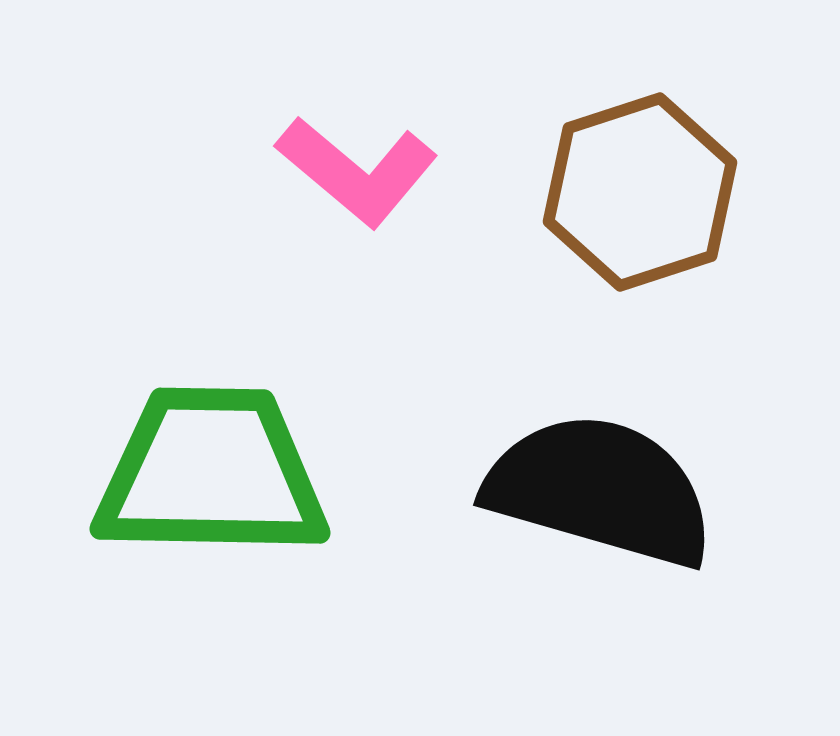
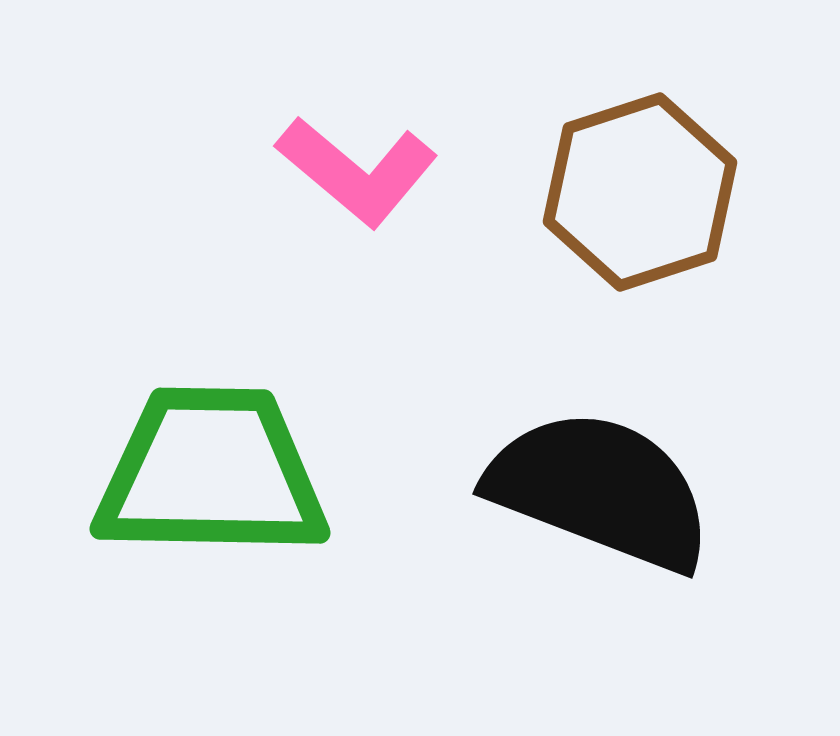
black semicircle: rotated 5 degrees clockwise
